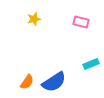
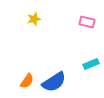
pink rectangle: moved 6 px right
orange semicircle: moved 1 px up
